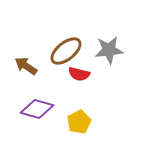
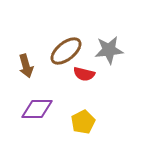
brown arrow: rotated 140 degrees counterclockwise
red semicircle: moved 5 px right
purple diamond: rotated 16 degrees counterclockwise
yellow pentagon: moved 4 px right
